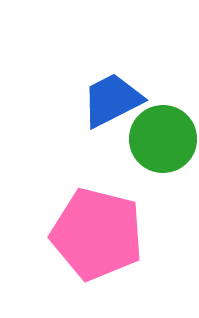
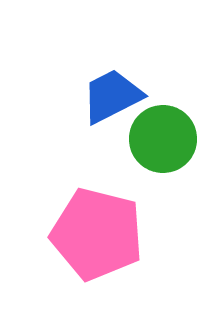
blue trapezoid: moved 4 px up
